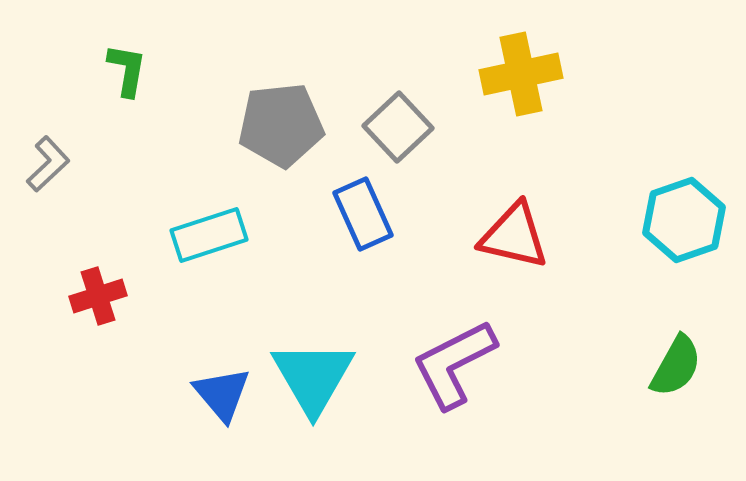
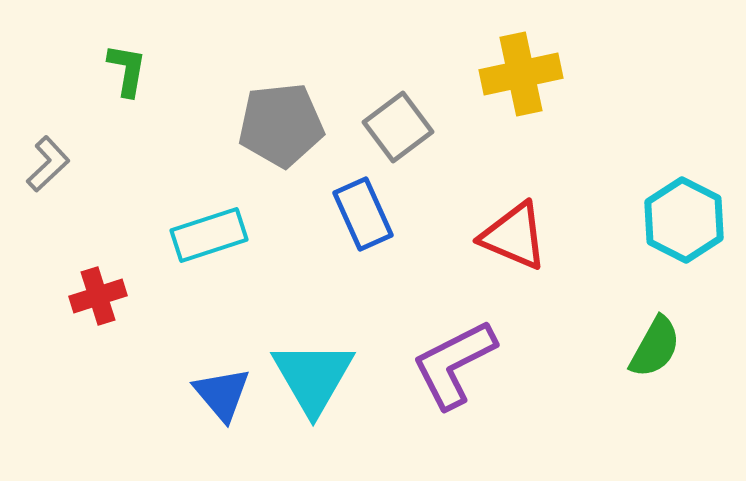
gray square: rotated 6 degrees clockwise
cyan hexagon: rotated 14 degrees counterclockwise
red triangle: rotated 10 degrees clockwise
green semicircle: moved 21 px left, 19 px up
